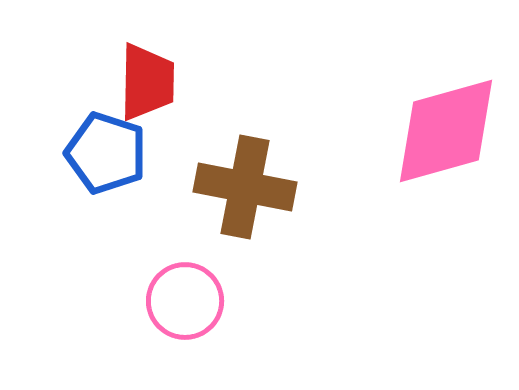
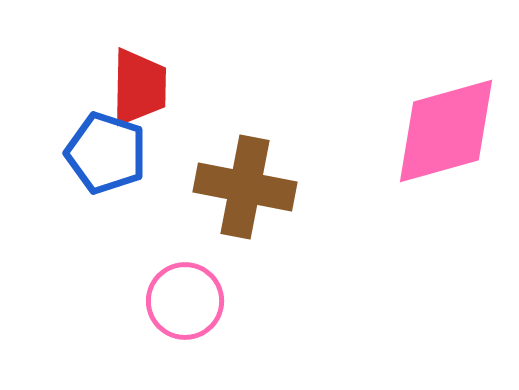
red trapezoid: moved 8 px left, 5 px down
